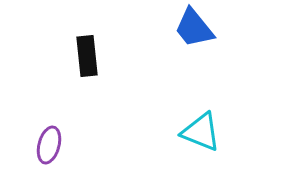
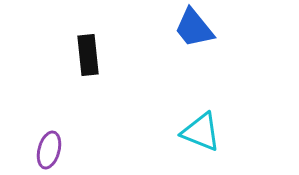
black rectangle: moved 1 px right, 1 px up
purple ellipse: moved 5 px down
